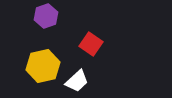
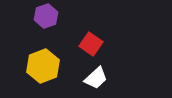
yellow hexagon: rotated 8 degrees counterclockwise
white trapezoid: moved 19 px right, 3 px up
